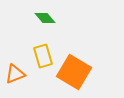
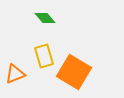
yellow rectangle: moved 1 px right
